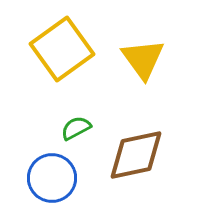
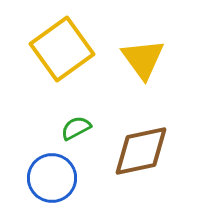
brown diamond: moved 5 px right, 4 px up
